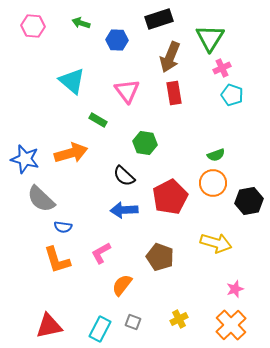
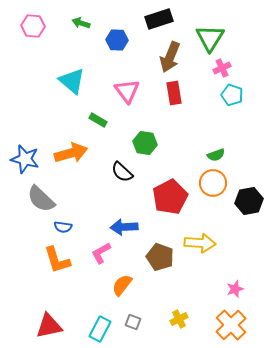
black semicircle: moved 2 px left, 4 px up
blue arrow: moved 17 px down
yellow arrow: moved 16 px left; rotated 12 degrees counterclockwise
